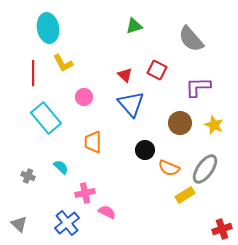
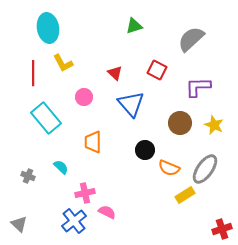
gray semicircle: rotated 88 degrees clockwise
red triangle: moved 10 px left, 2 px up
blue cross: moved 7 px right, 2 px up
